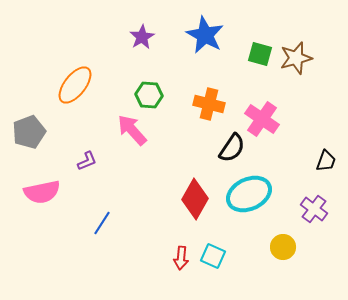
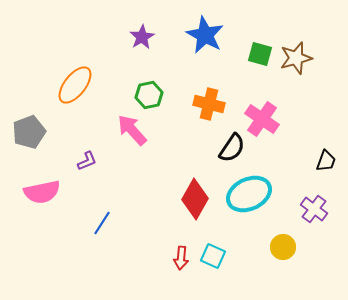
green hexagon: rotated 16 degrees counterclockwise
